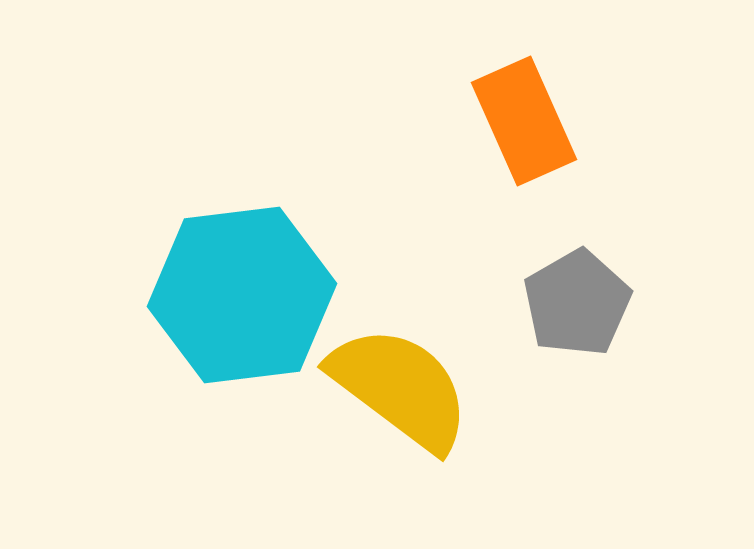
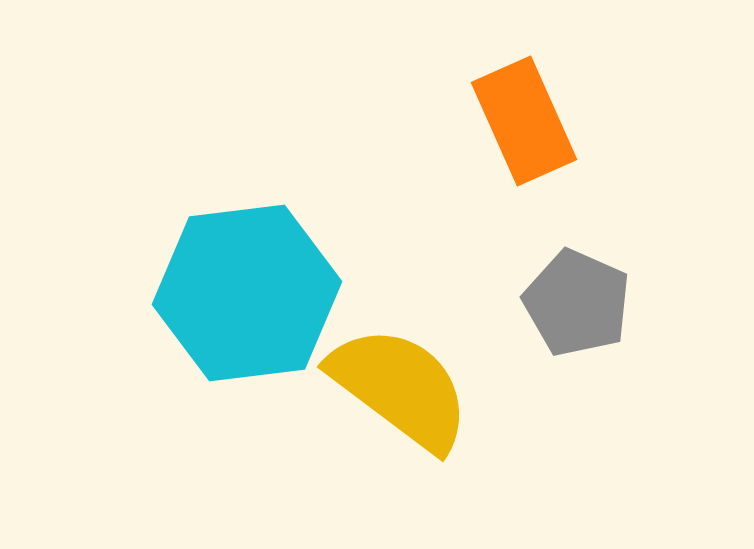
cyan hexagon: moved 5 px right, 2 px up
gray pentagon: rotated 18 degrees counterclockwise
